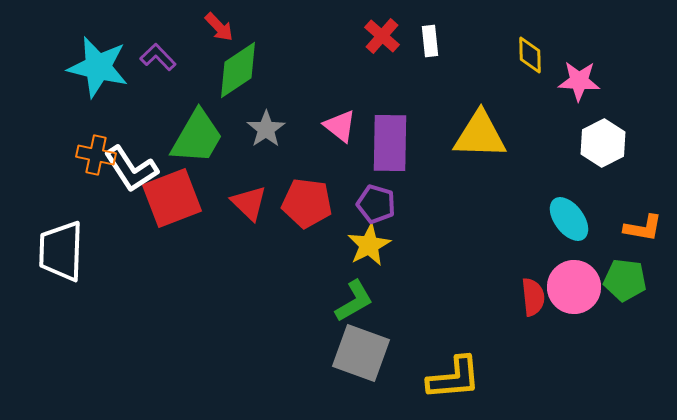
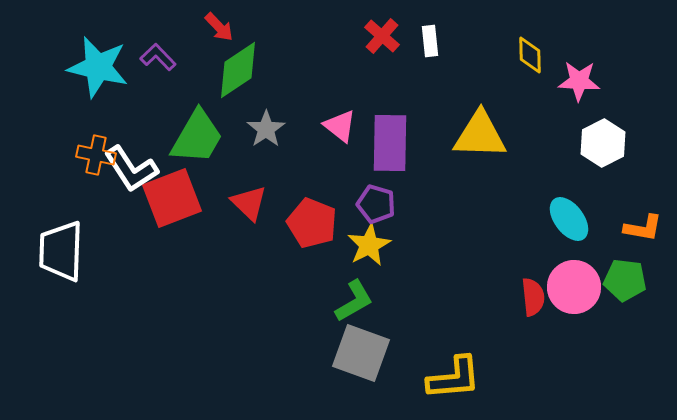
red pentagon: moved 5 px right, 20 px down; rotated 15 degrees clockwise
